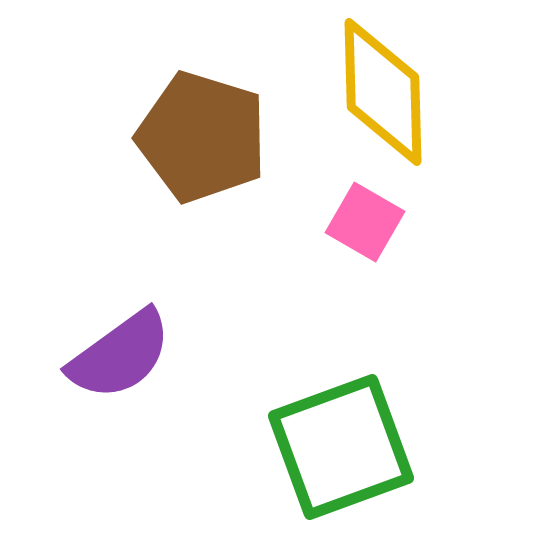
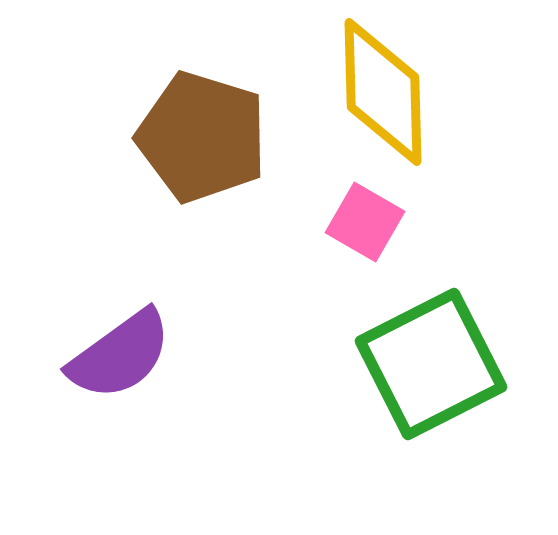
green square: moved 90 px right, 83 px up; rotated 7 degrees counterclockwise
